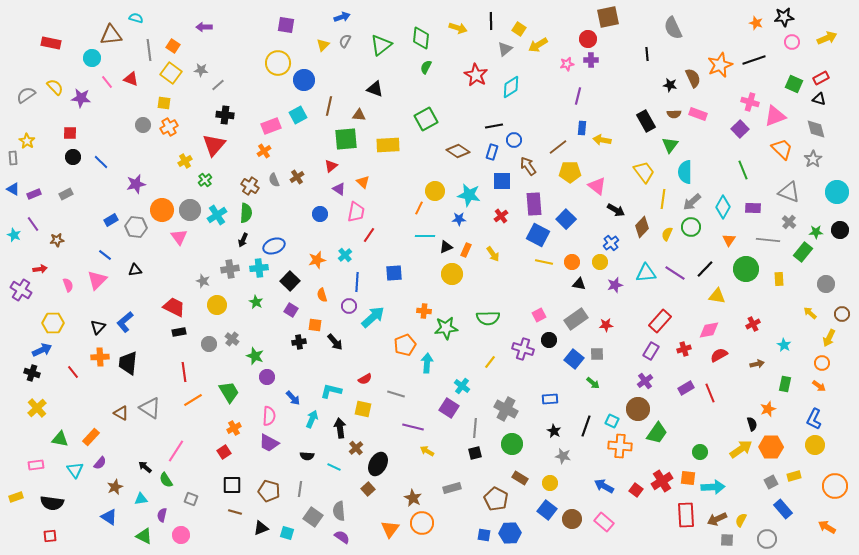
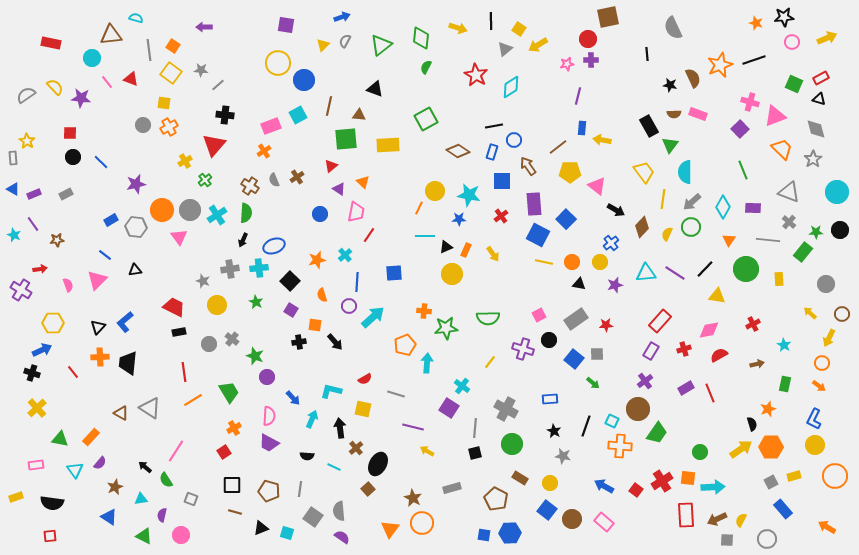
black rectangle at (646, 121): moved 3 px right, 5 px down
orange circle at (835, 486): moved 10 px up
